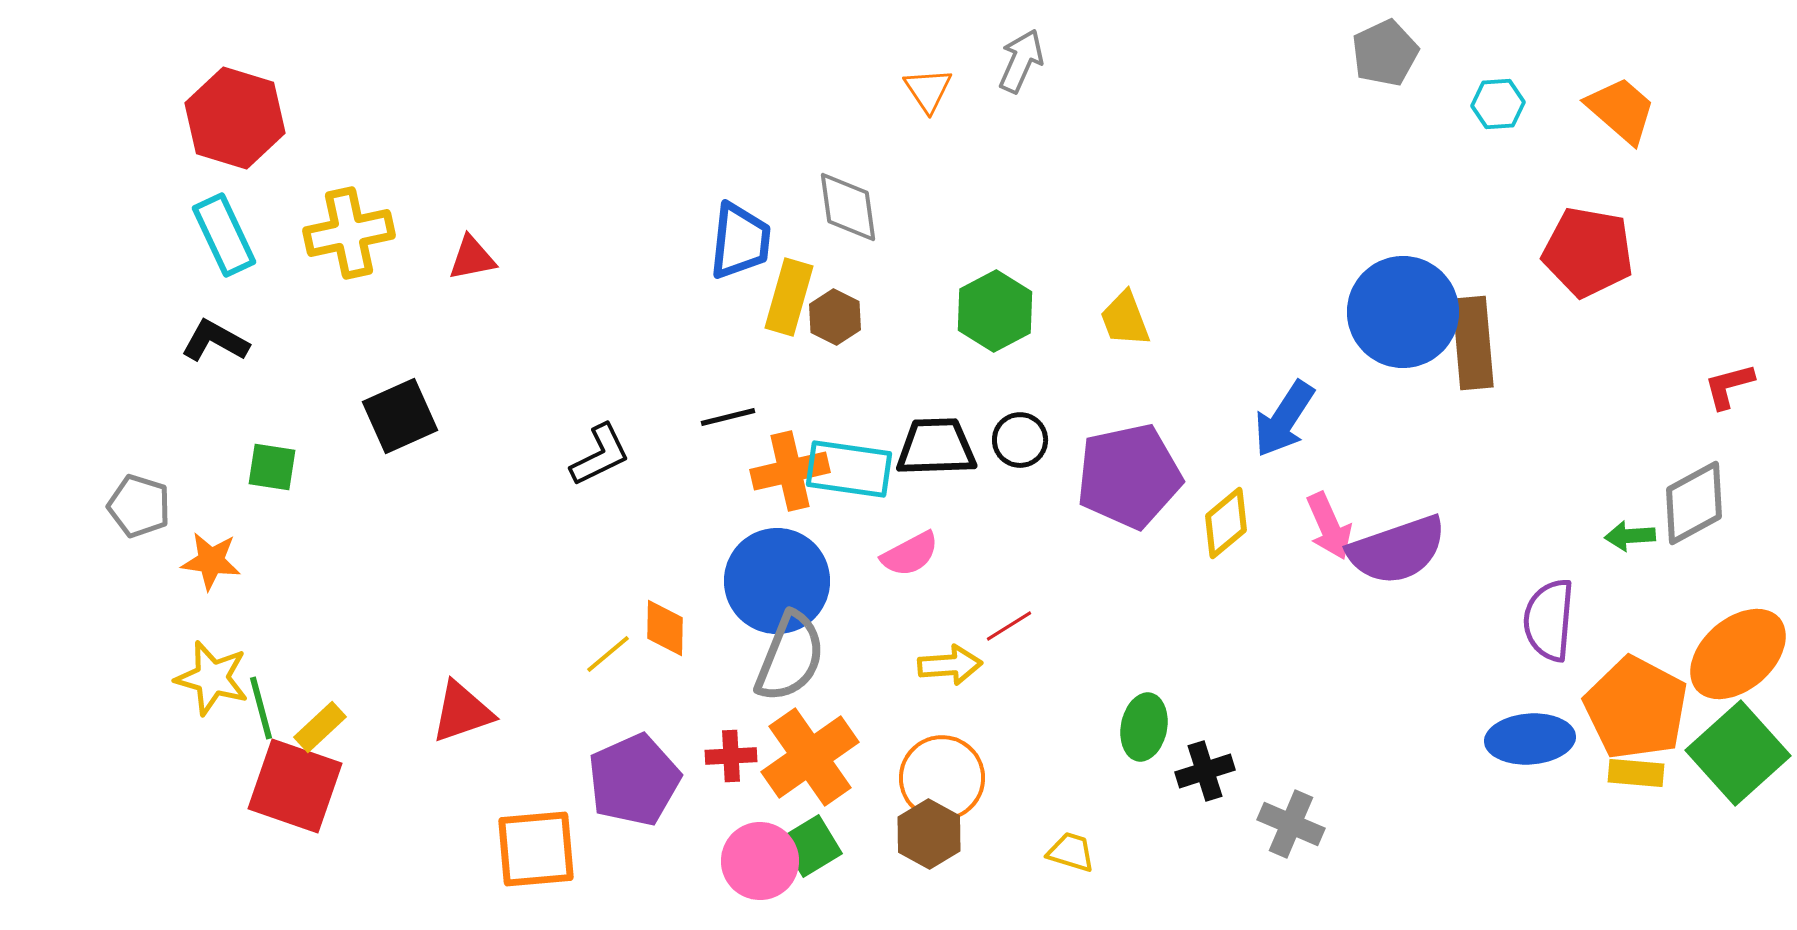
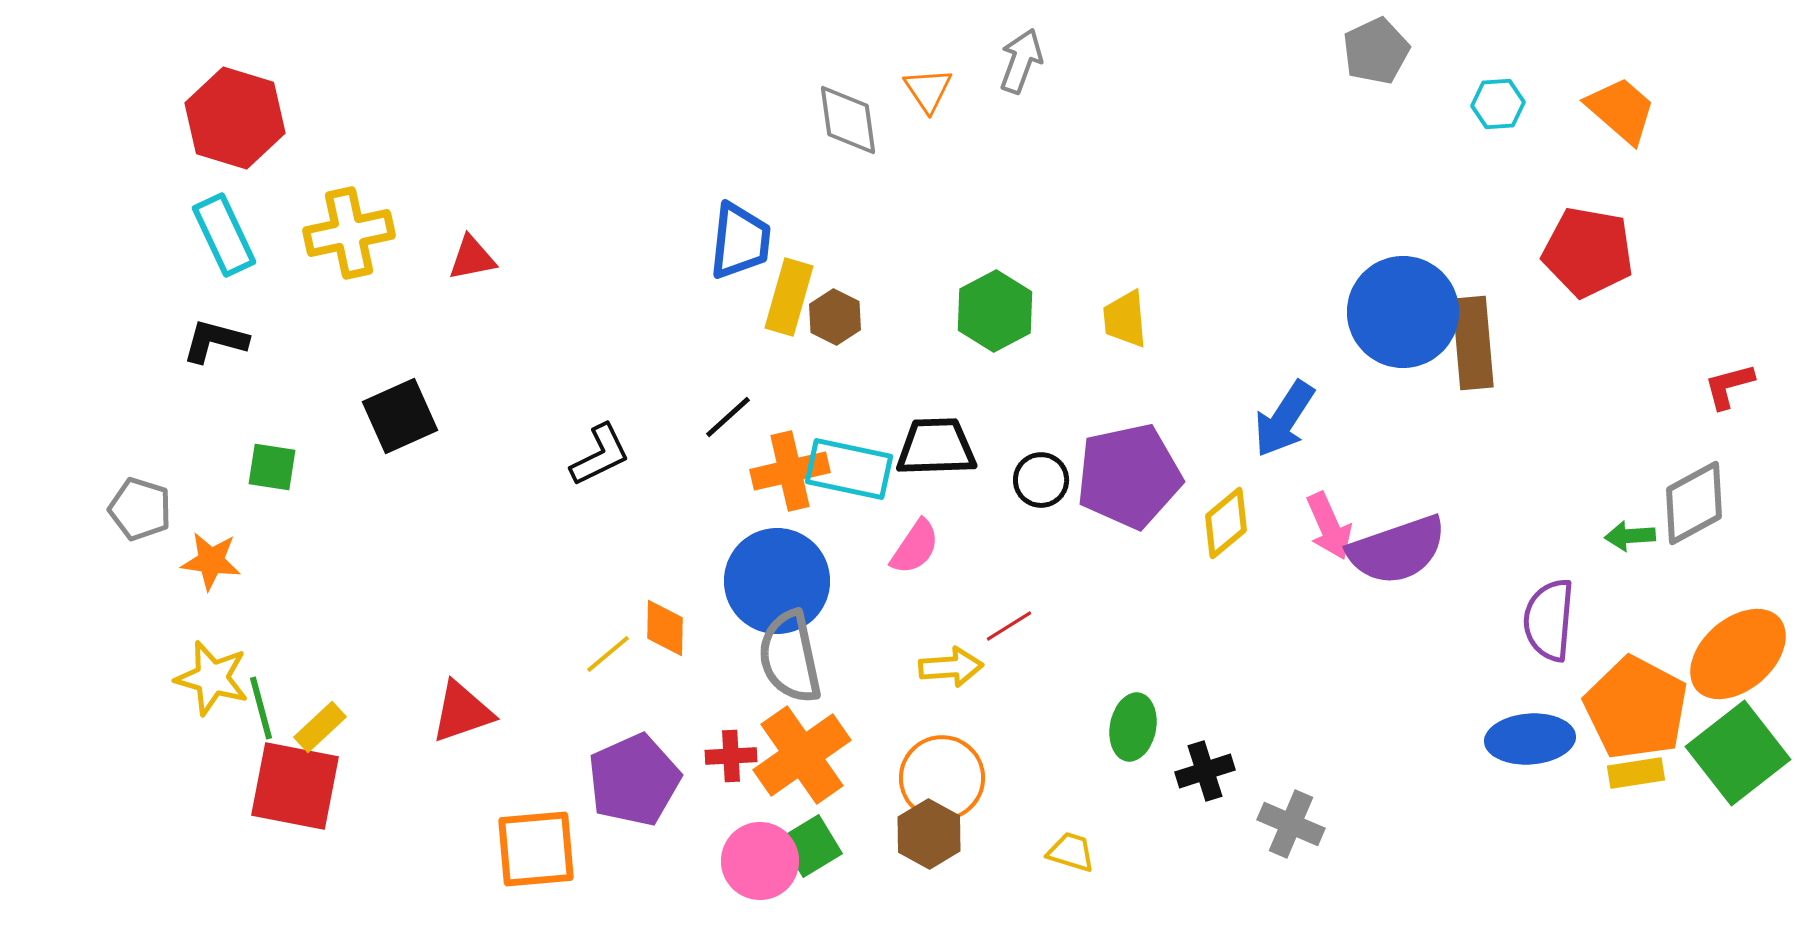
gray pentagon at (1385, 53): moved 9 px left, 2 px up
gray arrow at (1021, 61): rotated 4 degrees counterclockwise
gray diamond at (848, 207): moved 87 px up
yellow trapezoid at (1125, 319): rotated 16 degrees clockwise
black L-shape at (215, 341): rotated 14 degrees counterclockwise
black line at (728, 417): rotated 28 degrees counterclockwise
black circle at (1020, 440): moved 21 px right, 40 px down
cyan rectangle at (849, 469): rotated 4 degrees clockwise
gray pentagon at (139, 506): moved 1 px right, 3 px down
pink semicircle at (910, 554): moved 5 px right, 7 px up; rotated 28 degrees counterclockwise
gray semicircle at (790, 657): rotated 146 degrees clockwise
yellow arrow at (950, 665): moved 1 px right, 2 px down
green ellipse at (1144, 727): moved 11 px left
green square at (1738, 753): rotated 4 degrees clockwise
orange cross at (810, 757): moved 8 px left, 2 px up
yellow rectangle at (1636, 773): rotated 14 degrees counterclockwise
red square at (295, 786): rotated 8 degrees counterclockwise
